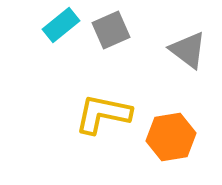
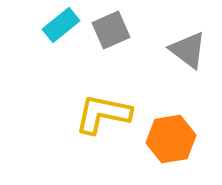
orange hexagon: moved 2 px down
